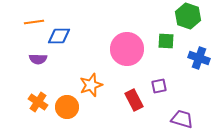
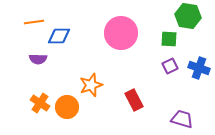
green hexagon: rotated 10 degrees counterclockwise
green square: moved 3 px right, 2 px up
pink circle: moved 6 px left, 16 px up
blue cross: moved 10 px down
purple square: moved 11 px right, 20 px up; rotated 14 degrees counterclockwise
orange cross: moved 2 px right, 1 px down
